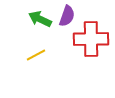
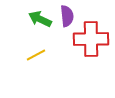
purple semicircle: rotated 25 degrees counterclockwise
